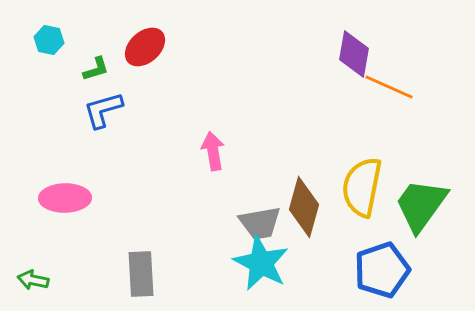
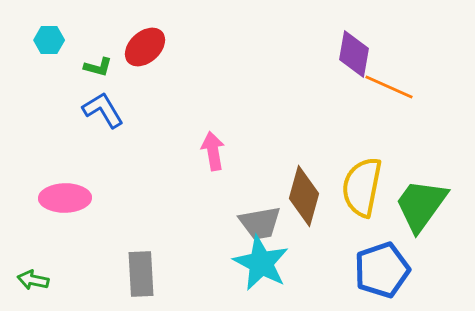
cyan hexagon: rotated 12 degrees counterclockwise
green L-shape: moved 2 px right, 2 px up; rotated 32 degrees clockwise
blue L-shape: rotated 75 degrees clockwise
brown diamond: moved 11 px up
